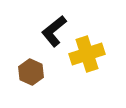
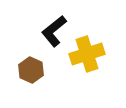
brown hexagon: moved 2 px up
